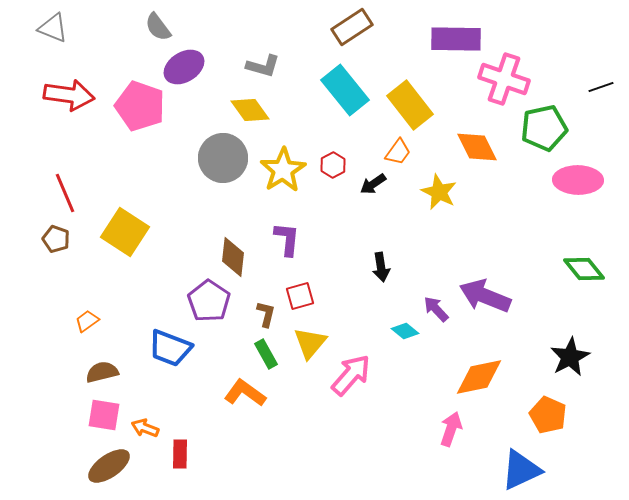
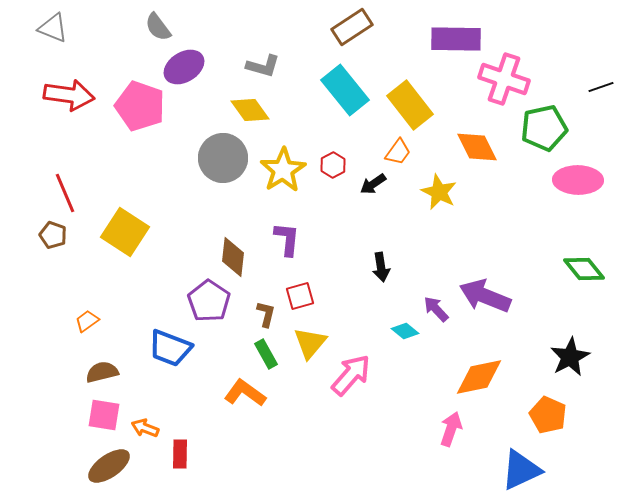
brown pentagon at (56, 239): moved 3 px left, 4 px up
